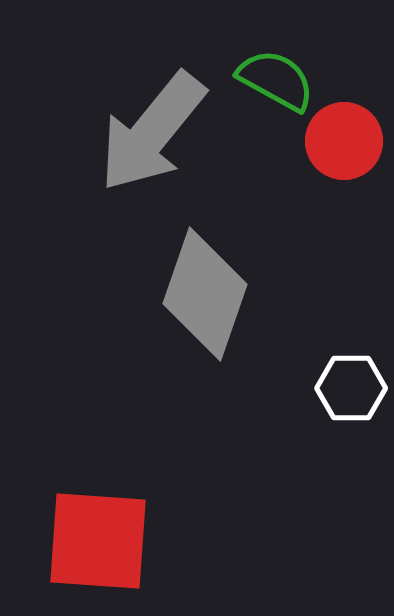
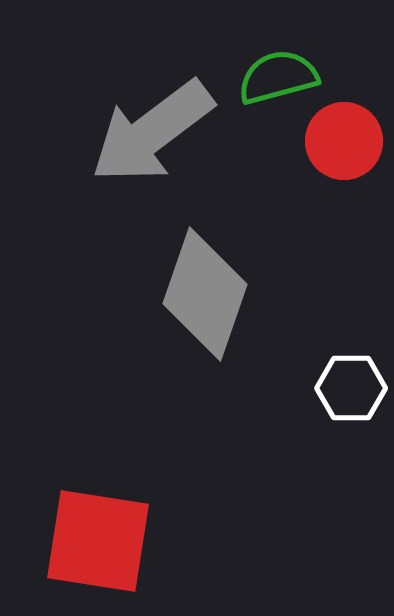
green semicircle: moved 2 px right, 3 px up; rotated 44 degrees counterclockwise
gray arrow: rotated 14 degrees clockwise
red square: rotated 5 degrees clockwise
